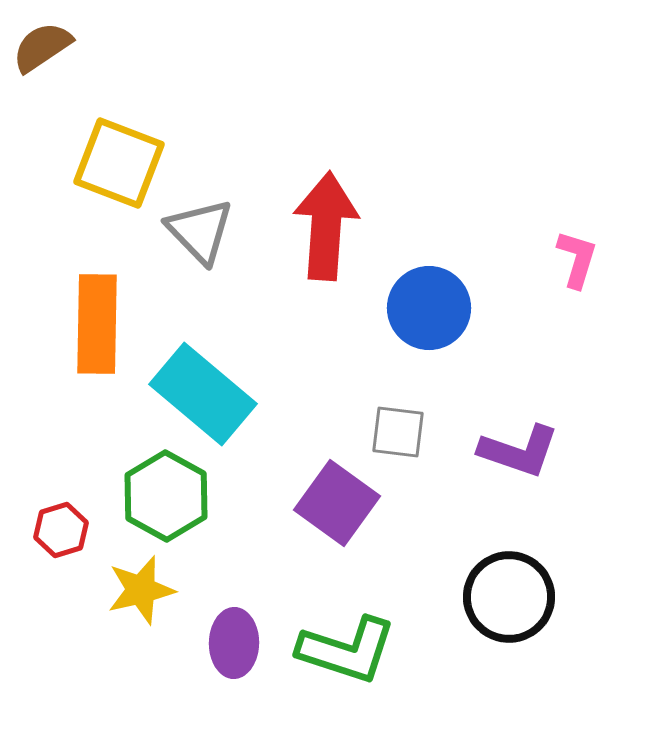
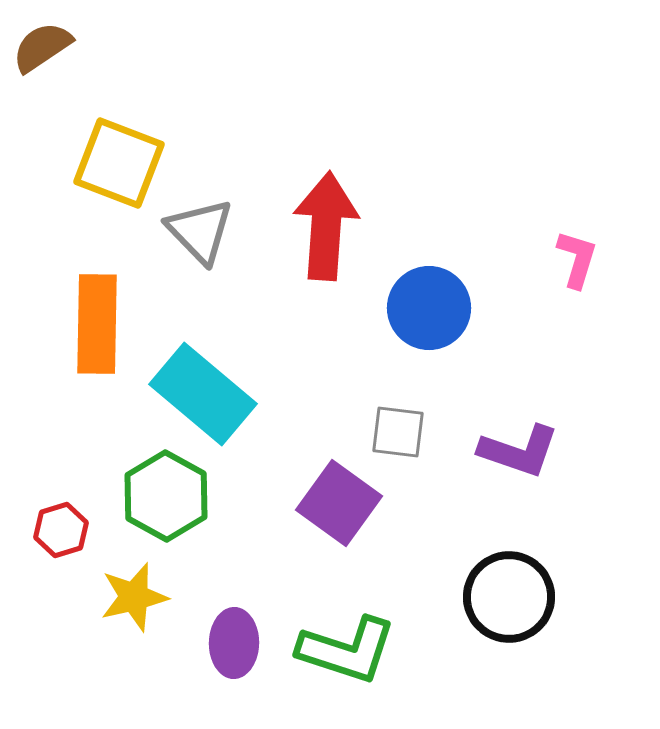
purple square: moved 2 px right
yellow star: moved 7 px left, 7 px down
